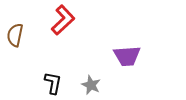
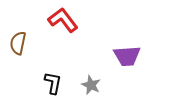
red L-shape: rotated 84 degrees counterclockwise
brown semicircle: moved 3 px right, 8 px down
